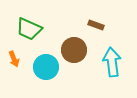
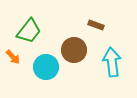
green trapezoid: moved 2 px down; rotated 76 degrees counterclockwise
orange arrow: moved 1 px left, 2 px up; rotated 21 degrees counterclockwise
